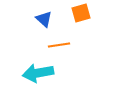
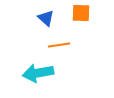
orange square: rotated 18 degrees clockwise
blue triangle: moved 2 px right, 1 px up
